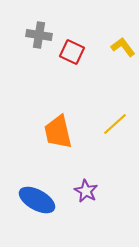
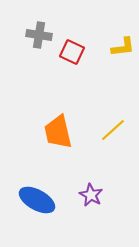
yellow L-shape: rotated 120 degrees clockwise
yellow line: moved 2 px left, 6 px down
purple star: moved 5 px right, 4 px down
